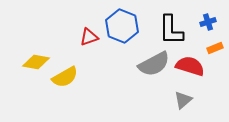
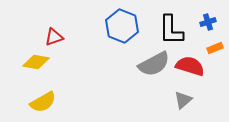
red triangle: moved 35 px left
yellow semicircle: moved 22 px left, 25 px down
